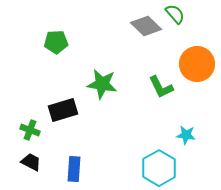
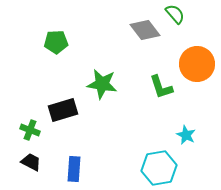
gray diamond: moved 1 px left, 4 px down; rotated 8 degrees clockwise
green L-shape: rotated 8 degrees clockwise
cyan star: rotated 18 degrees clockwise
cyan hexagon: rotated 20 degrees clockwise
